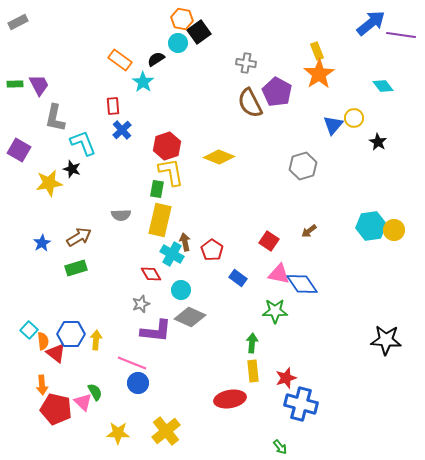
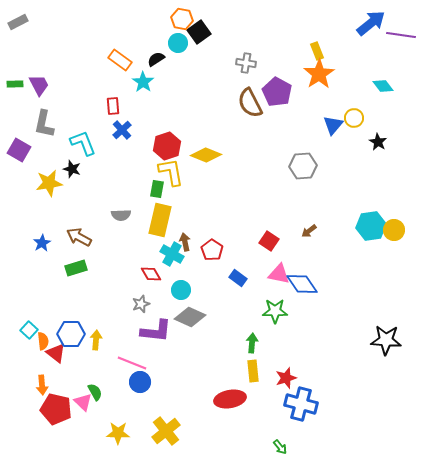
gray L-shape at (55, 118): moved 11 px left, 6 px down
yellow diamond at (219, 157): moved 13 px left, 2 px up
gray hexagon at (303, 166): rotated 12 degrees clockwise
brown arrow at (79, 237): rotated 120 degrees counterclockwise
blue circle at (138, 383): moved 2 px right, 1 px up
